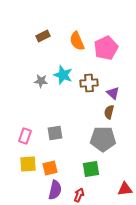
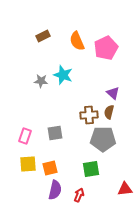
brown cross: moved 32 px down
